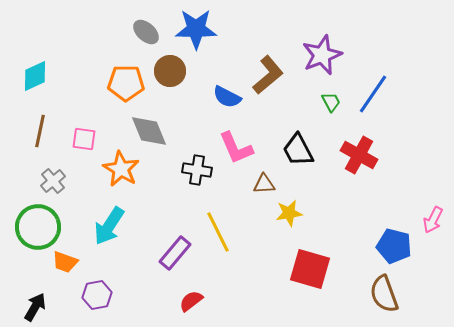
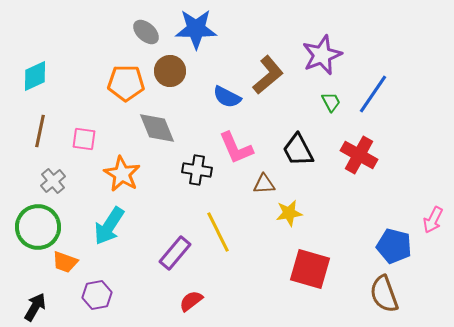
gray diamond: moved 8 px right, 3 px up
orange star: moved 1 px right, 5 px down
